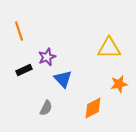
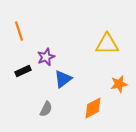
yellow triangle: moved 2 px left, 4 px up
purple star: moved 1 px left
black rectangle: moved 1 px left, 1 px down
blue triangle: rotated 36 degrees clockwise
gray semicircle: moved 1 px down
